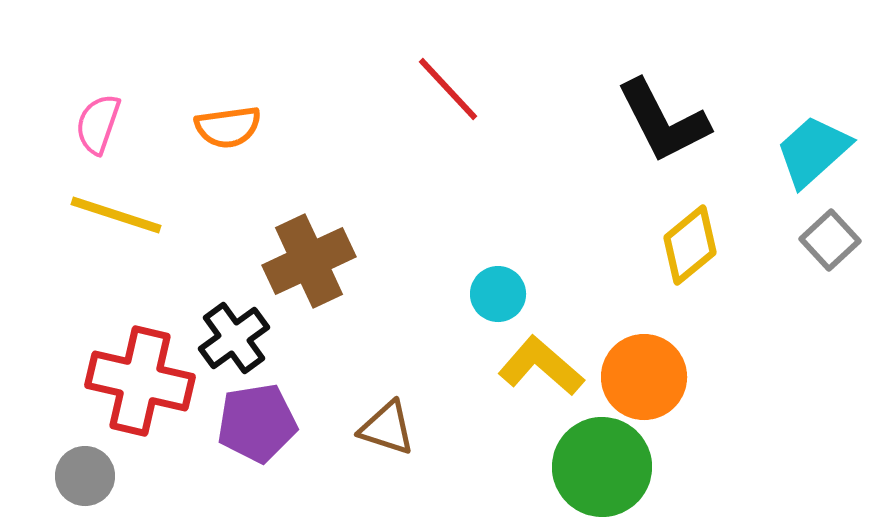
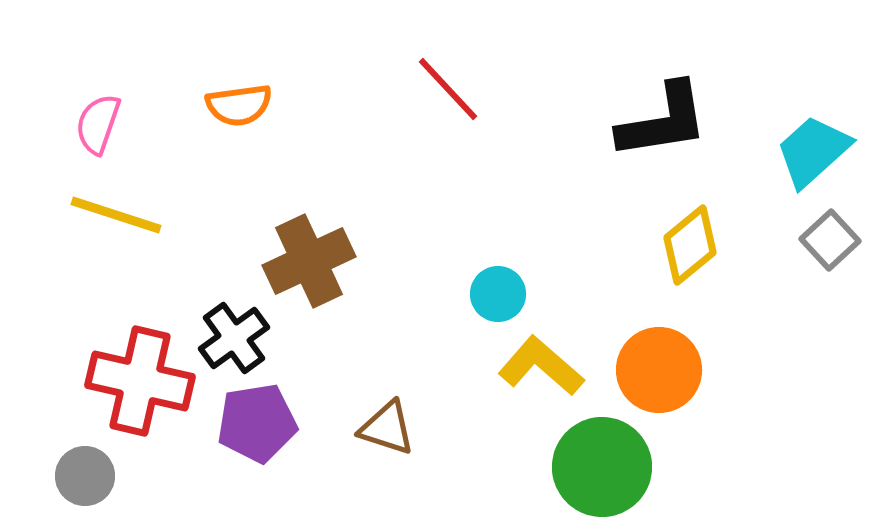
black L-shape: rotated 72 degrees counterclockwise
orange semicircle: moved 11 px right, 22 px up
orange circle: moved 15 px right, 7 px up
